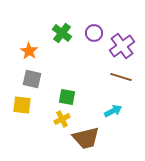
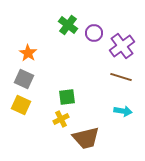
green cross: moved 6 px right, 8 px up
orange star: moved 1 px left, 2 px down
gray square: moved 8 px left; rotated 12 degrees clockwise
green square: rotated 18 degrees counterclockwise
yellow square: moved 1 px left; rotated 18 degrees clockwise
cyan arrow: moved 10 px right; rotated 36 degrees clockwise
yellow cross: moved 1 px left
